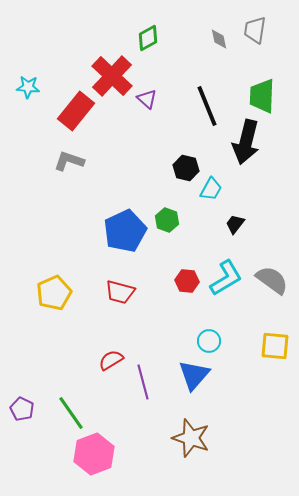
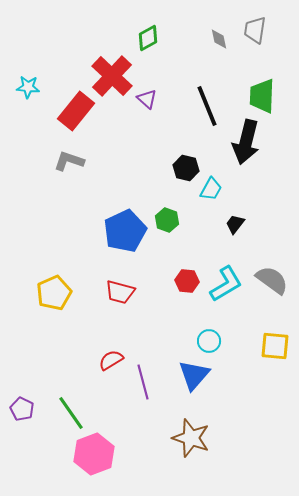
cyan L-shape: moved 6 px down
